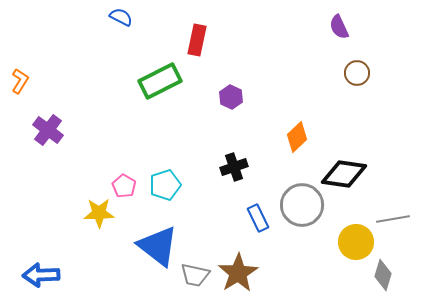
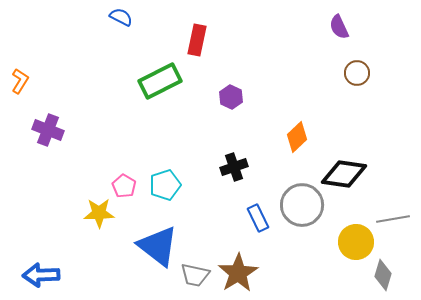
purple cross: rotated 16 degrees counterclockwise
